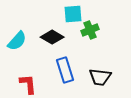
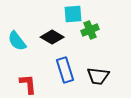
cyan semicircle: rotated 100 degrees clockwise
black trapezoid: moved 2 px left, 1 px up
